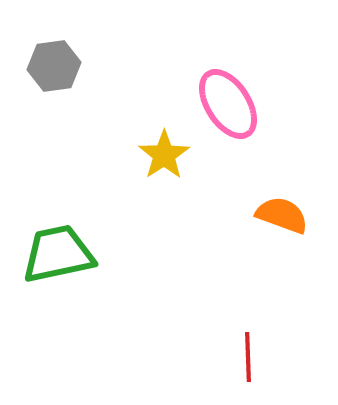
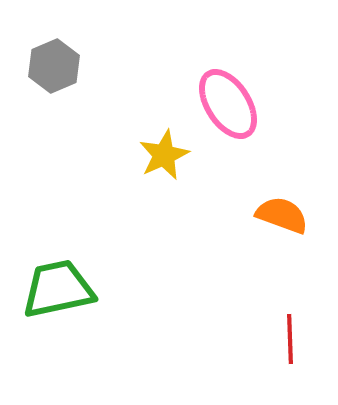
gray hexagon: rotated 15 degrees counterclockwise
yellow star: rotated 9 degrees clockwise
green trapezoid: moved 35 px down
red line: moved 42 px right, 18 px up
